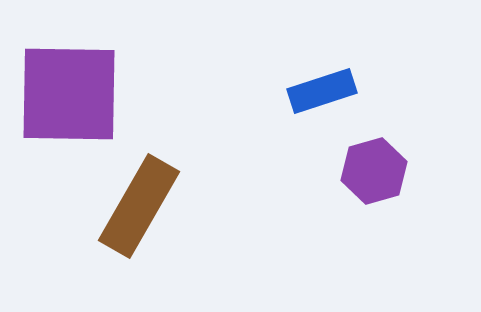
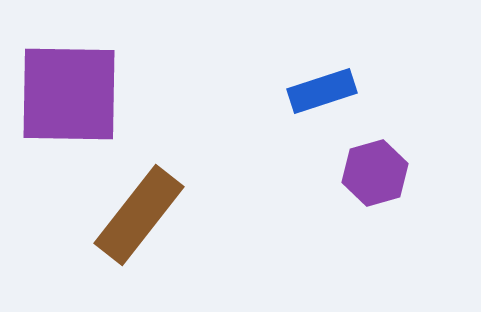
purple hexagon: moved 1 px right, 2 px down
brown rectangle: moved 9 px down; rotated 8 degrees clockwise
